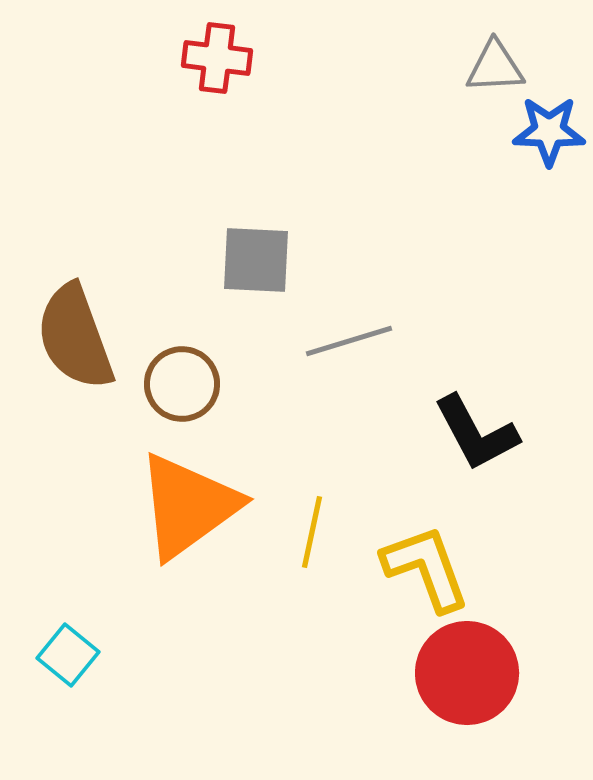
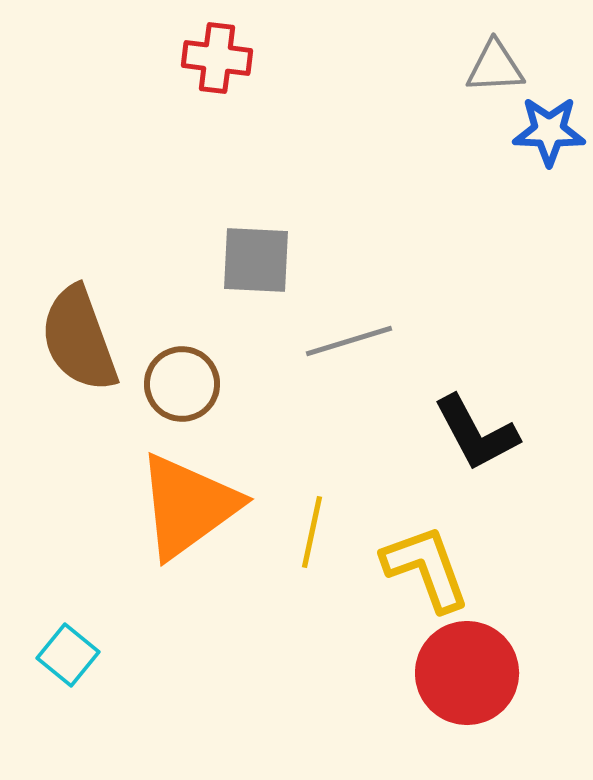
brown semicircle: moved 4 px right, 2 px down
